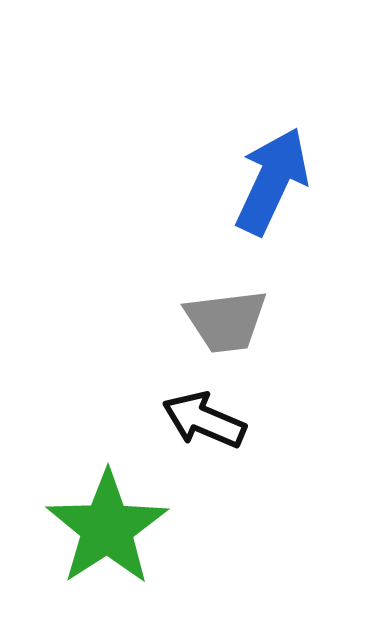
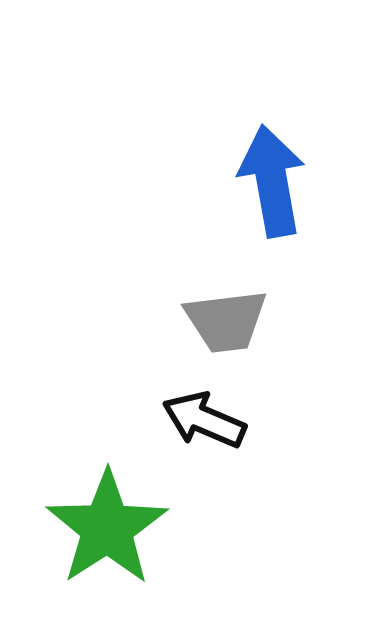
blue arrow: rotated 35 degrees counterclockwise
